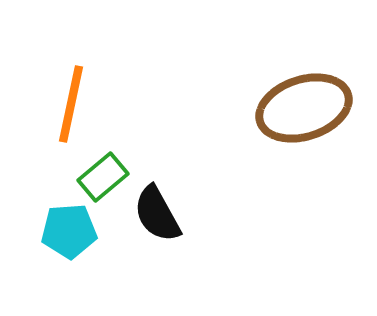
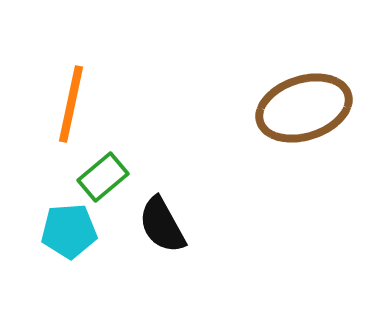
black semicircle: moved 5 px right, 11 px down
